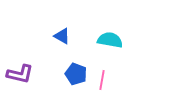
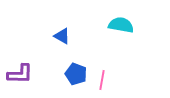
cyan semicircle: moved 11 px right, 15 px up
purple L-shape: rotated 12 degrees counterclockwise
